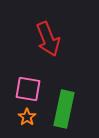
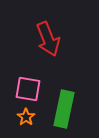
orange star: moved 1 px left
